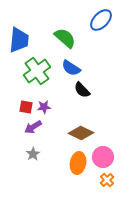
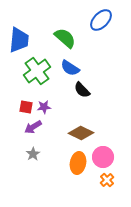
blue semicircle: moved 1 px left
